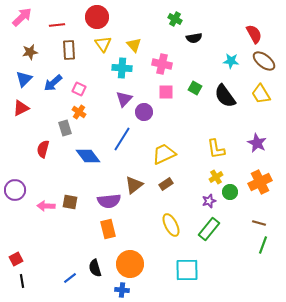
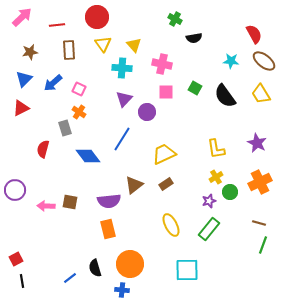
purple circle at (144, 112): moved 3 px right
